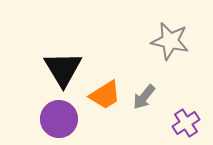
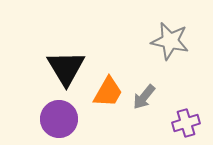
black triangle: moved 3 px right, 1 px up
orange trapezoid: moved 3 px right, 3 px up; rotated 28 degrees counterclockwise
purple cross: rotated 16 degrees clockwise
